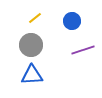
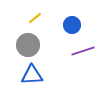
blue circle: moved 4 px down
gray circle: moved 3 px left
purple line: moved 1 px down
